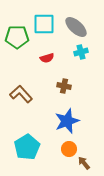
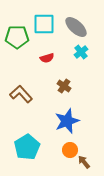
cyan cross: rotated 24 degrees counterclockwise
brown cross: rotated 24 degrees clockwise
orange circle: moved 1 px right, 1 px down
brown arrow: moved 1 px up
